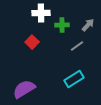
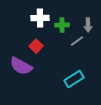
white cross: moved 1 px left, 5 px down
gray arrow: rotated 136 degrees clockwise
red square: moved 4 px right, 4 px down
gray line: moved 5 px up
purple semicircle: moved 3 px left, 23 px up; rotated 120 degrees counterclockwise
